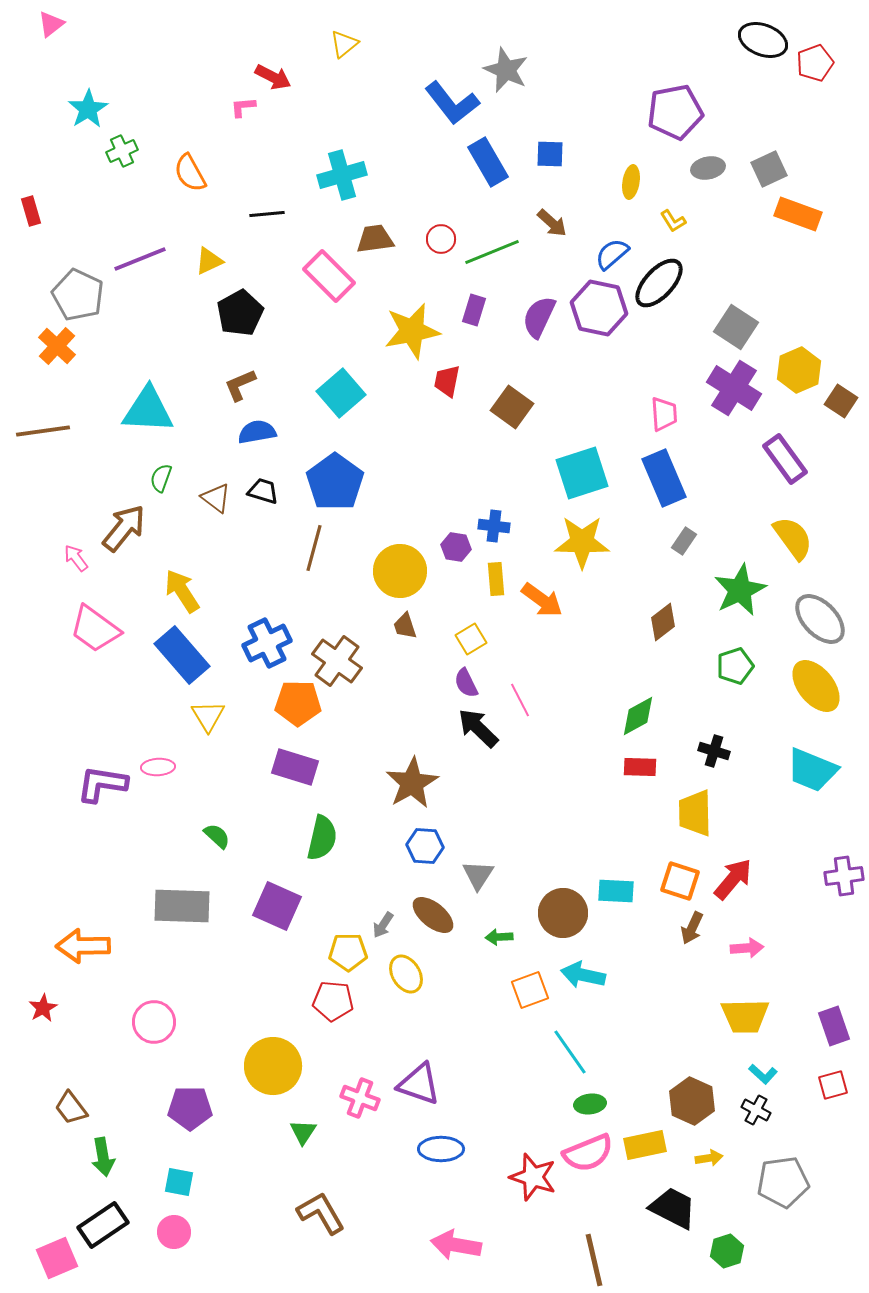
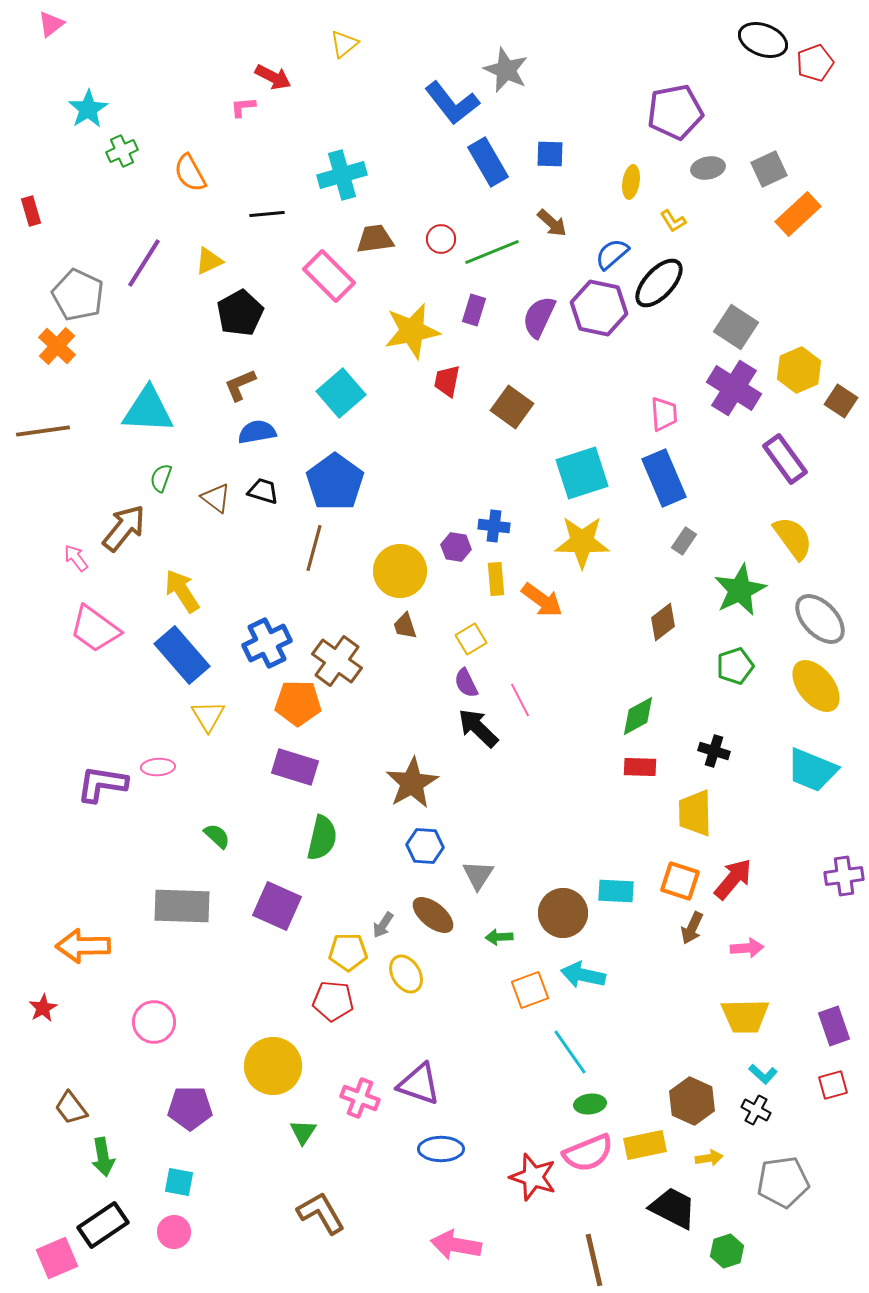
orange rectangle at (798, 214): rotated 63 degrees counterclockwise
purple line at (140, 259): moved 4 px right, 4 px down; rotated 36 degrees counterclockwise
